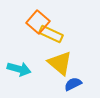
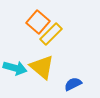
yellow rectangle: rotated 70 degrees counterclockwise
yellow triangle: moved 18 px left, 4 px down
cyan arrow: moved 4 px left, 1 px up
